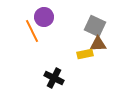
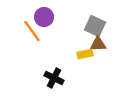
orange line: rotated 10 degrees counterclockwise
